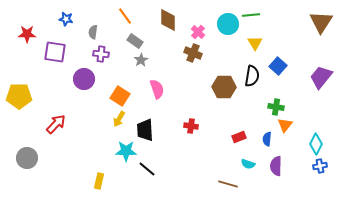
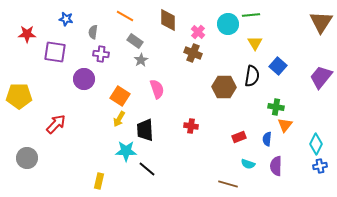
orange line: rotated 24 degrees counterclockwise
